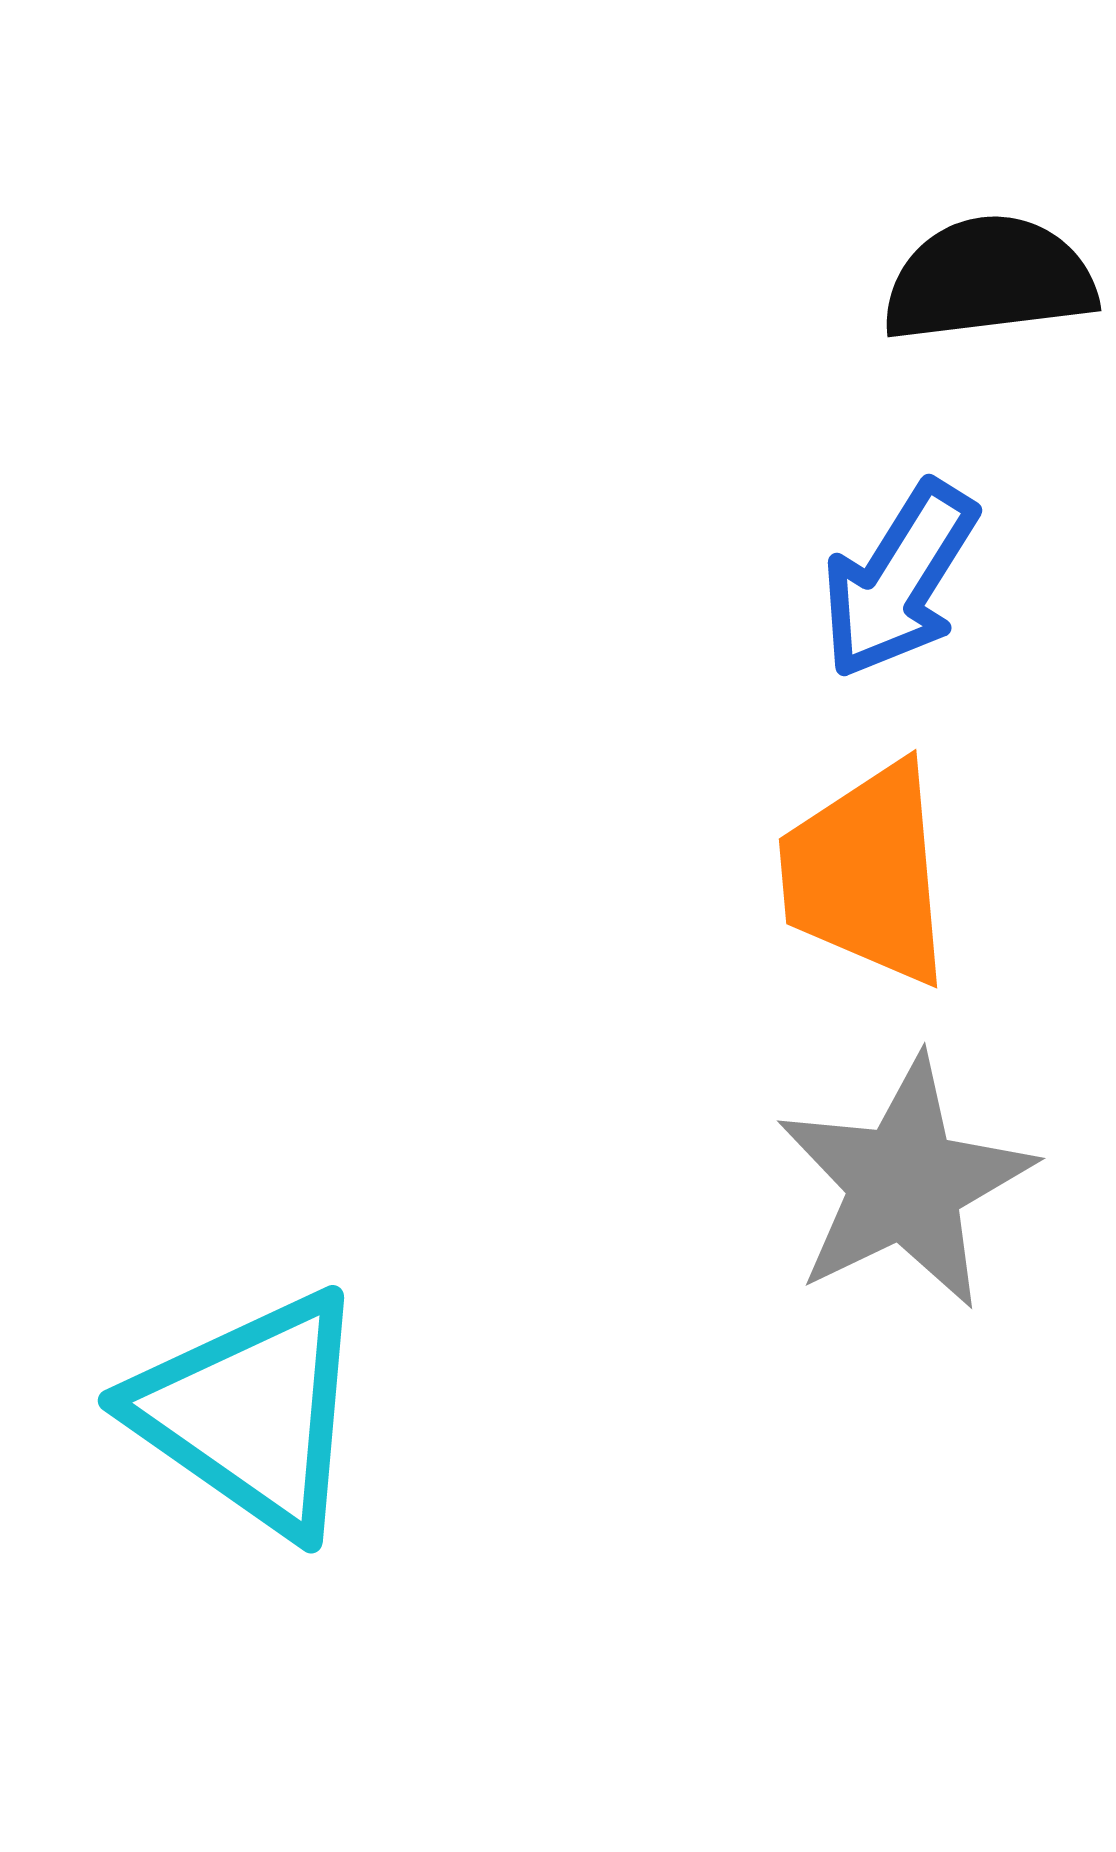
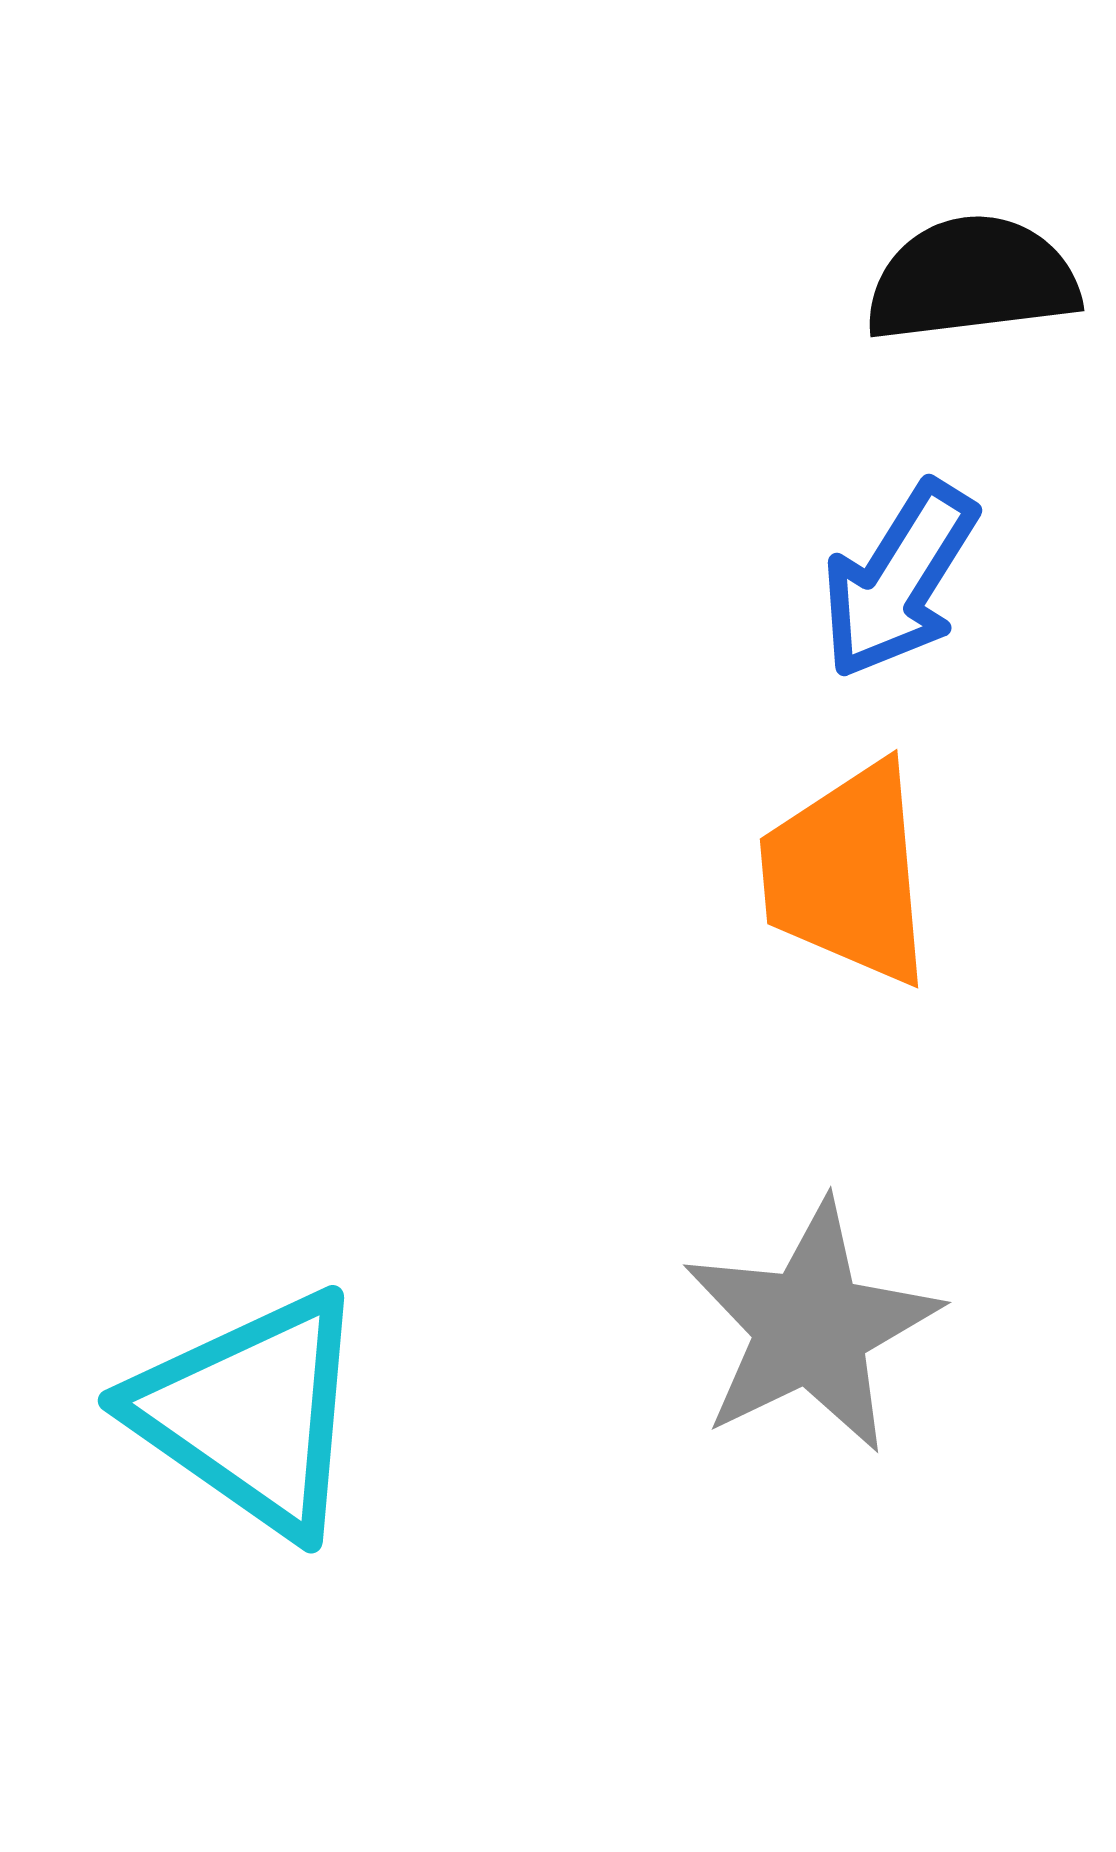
black semicircle: moved 17 px left
orange trapezoid: moved 19 px left
gray star: moved 94 px left, 144 px down
